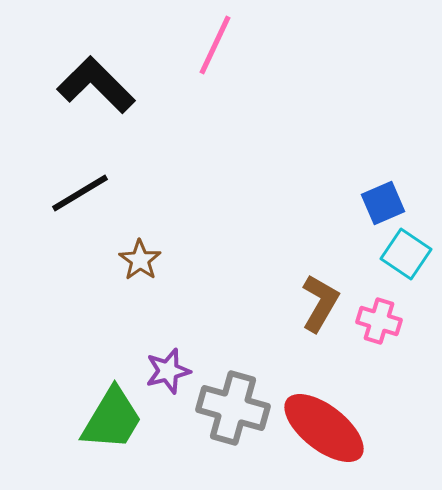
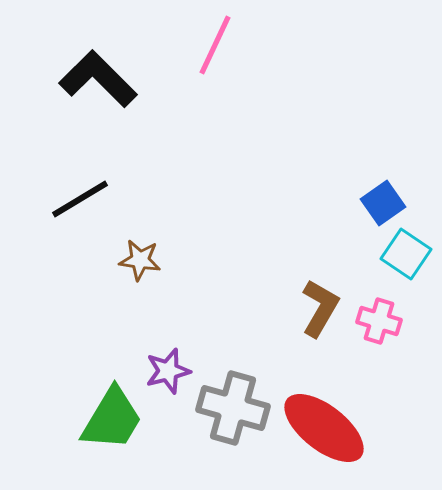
black L-shape: moved 2 px right, 6 px up
black line: moved 6 px down
blue square: rotated 12 degrees counterclockwise
brown star: rotated 27 degrees counterclockwise
brown L-shape: moved 5 px down
